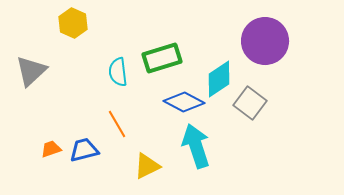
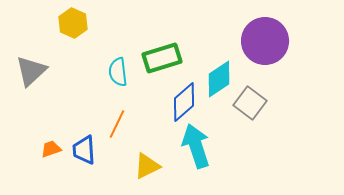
blue diamond: rotated 69 degrees counterclockwise
orange line: rotated 56 degrees clockwise
blue trapezoid: rotated 80 degrees counterclockwise
